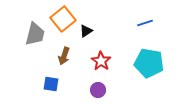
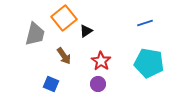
orange square: moved 1 px right, 1 px up
brown arrow: rotated 54 degrees counterclockwise
blue square: rotated 14 degrees clockwise
purple circle: moved 6 px up
